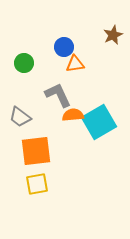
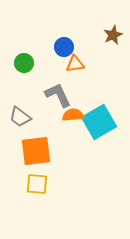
yellow square: rotated 15 degrees clockwise
